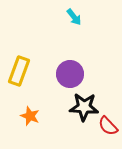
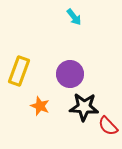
orange star: moved 10 px right, 10 px up
